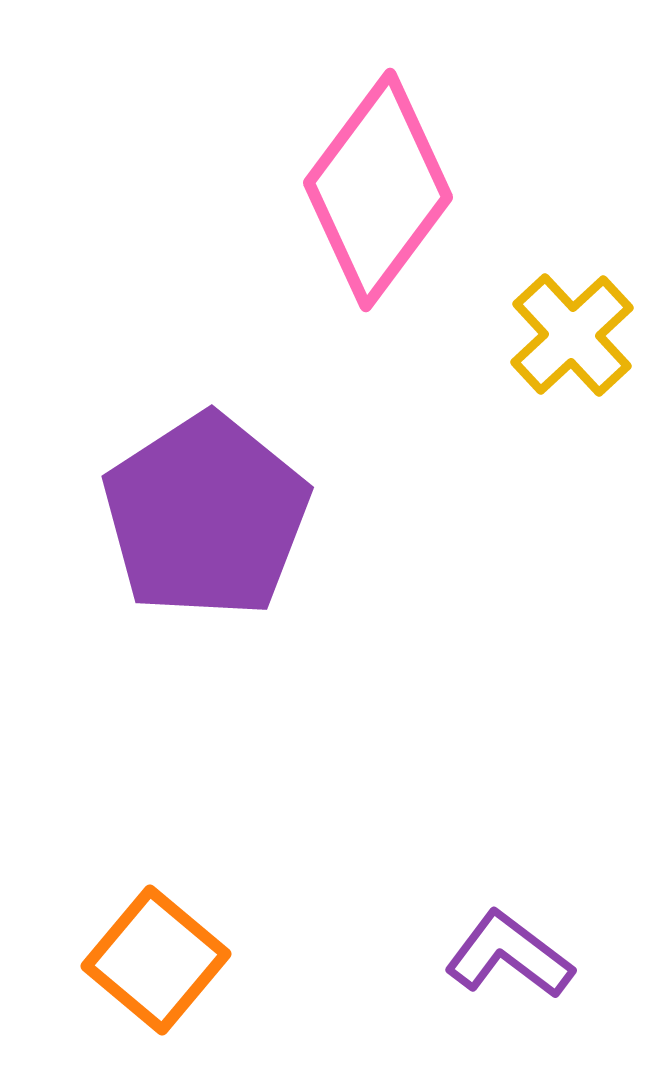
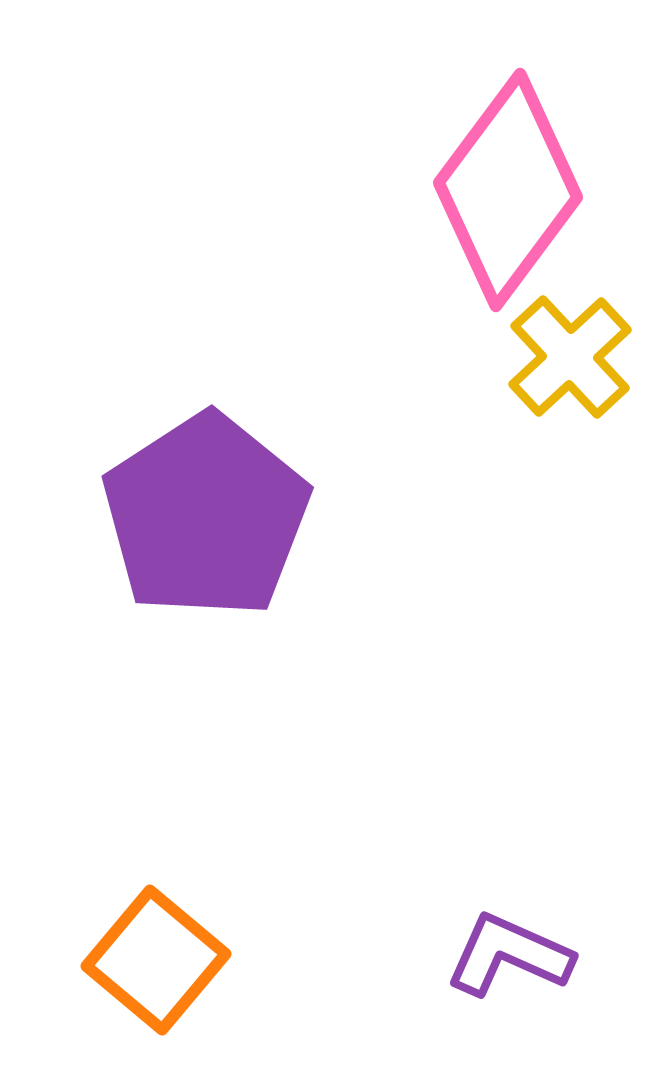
pink diamond: moved 130 px right
yellow cross: moved 2 px left, 22 px down
purple L-shape: rotated 13 degrees counterclockwise
